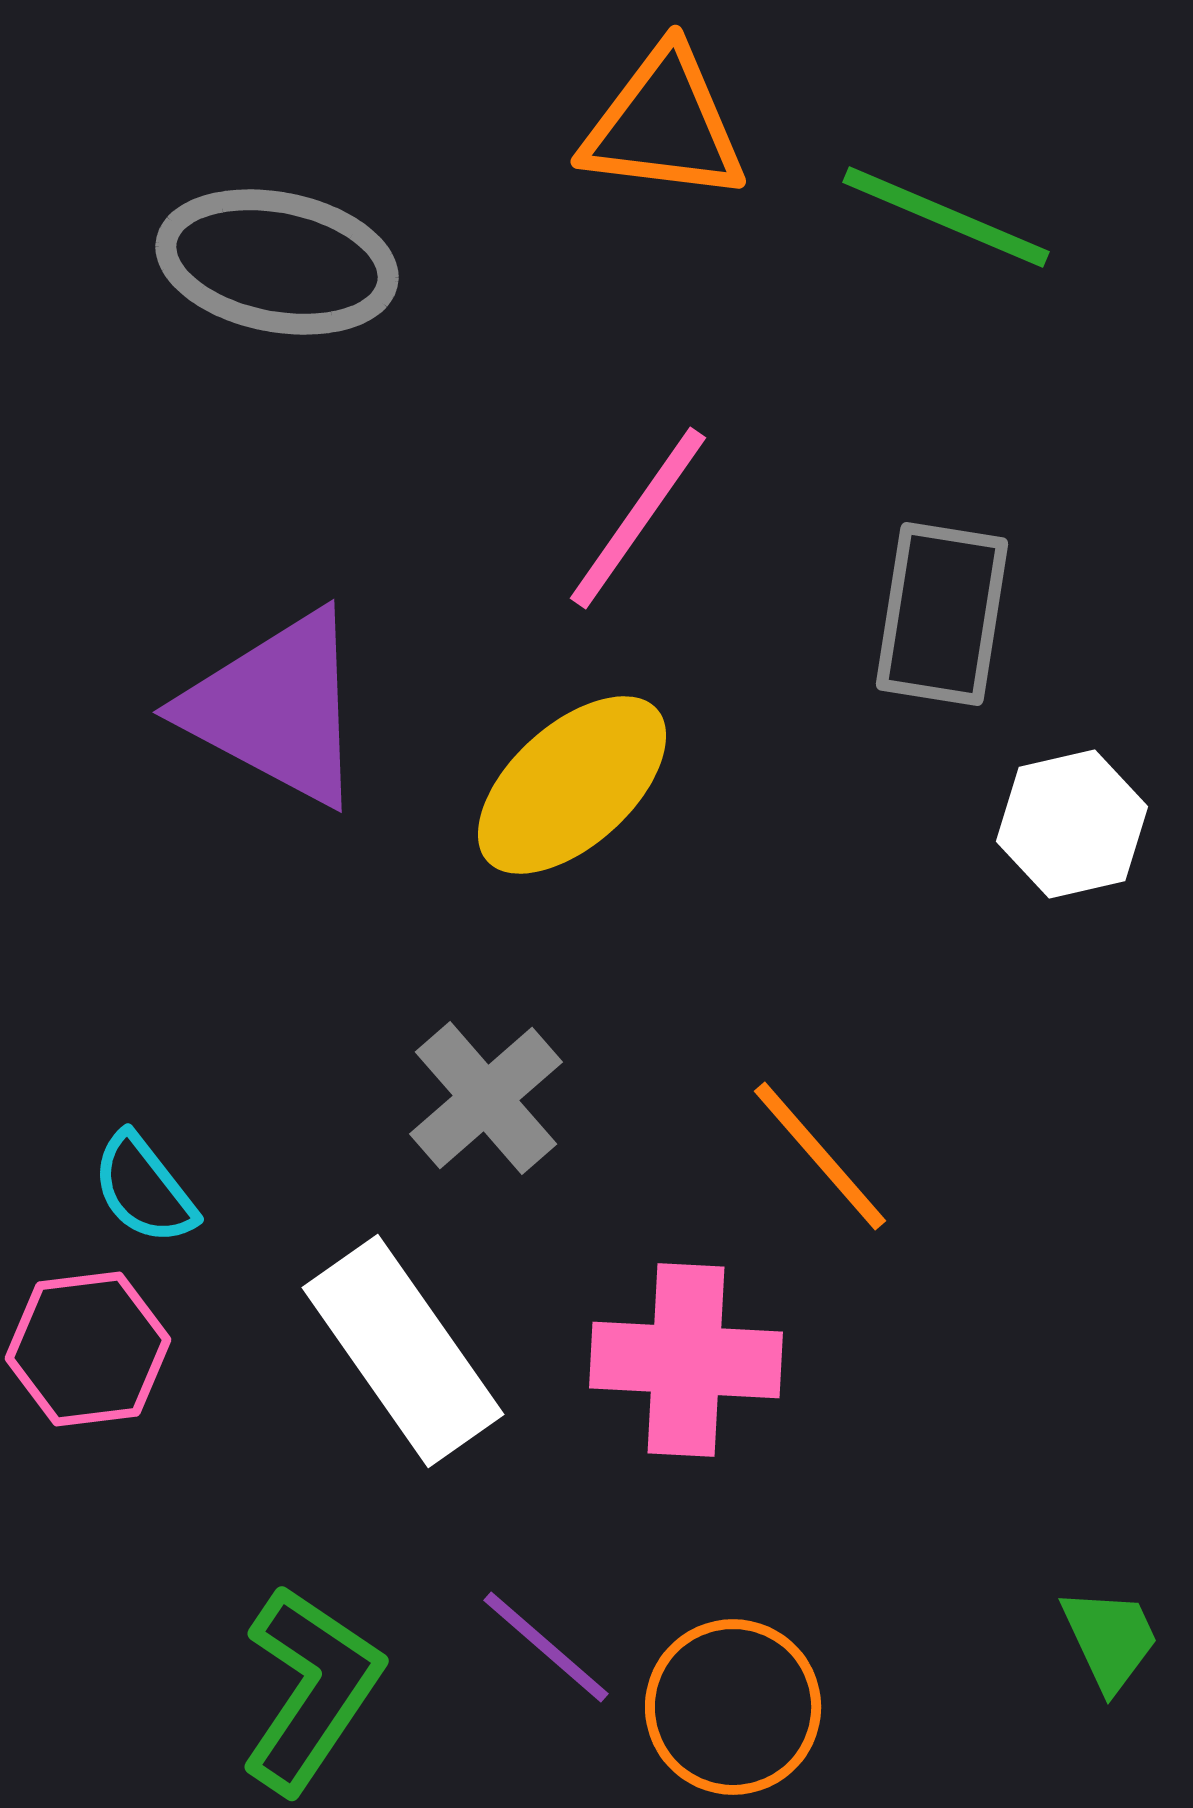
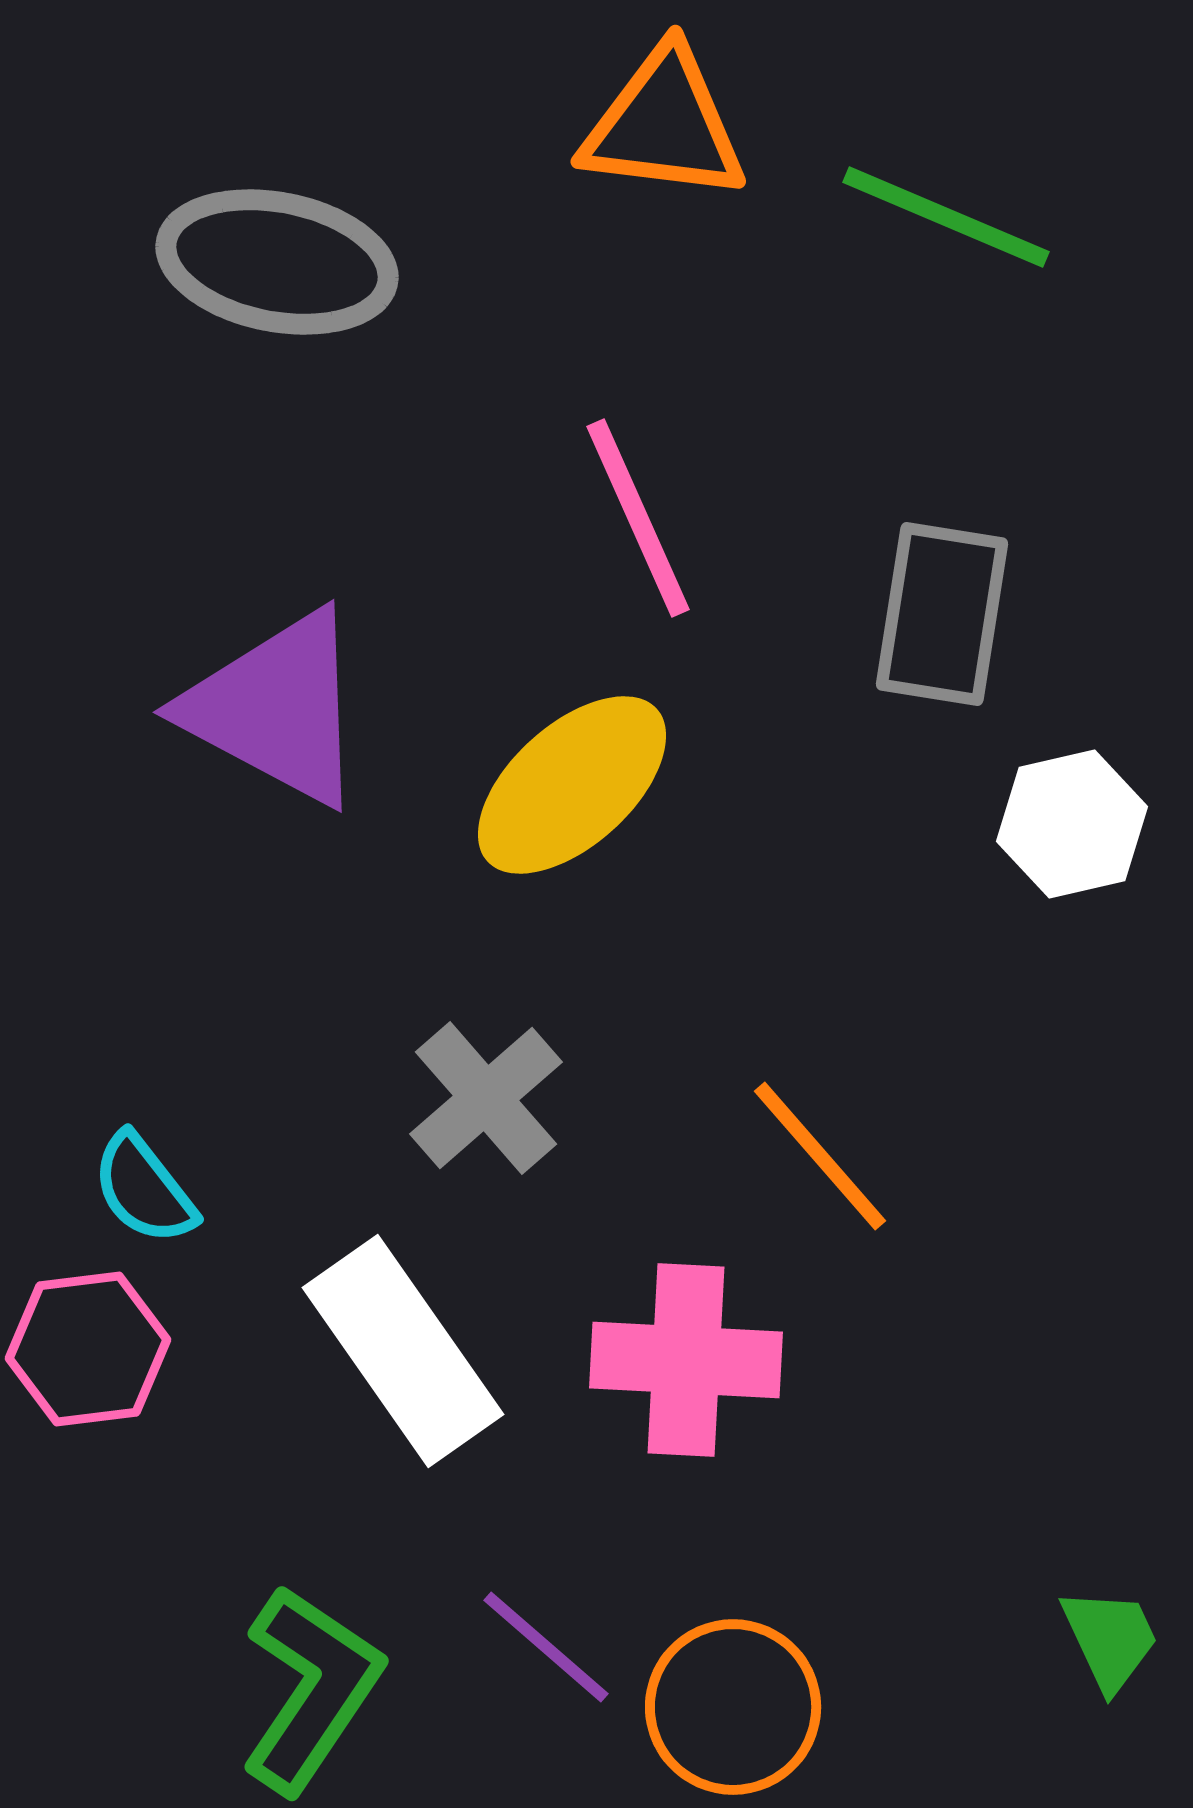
pink line: rotated 59 degrees counterclockwise
